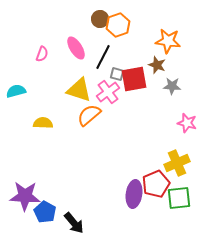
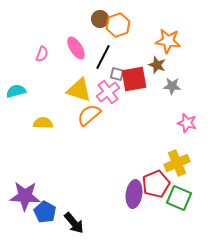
green square: rotated 30 degrees clockwise
